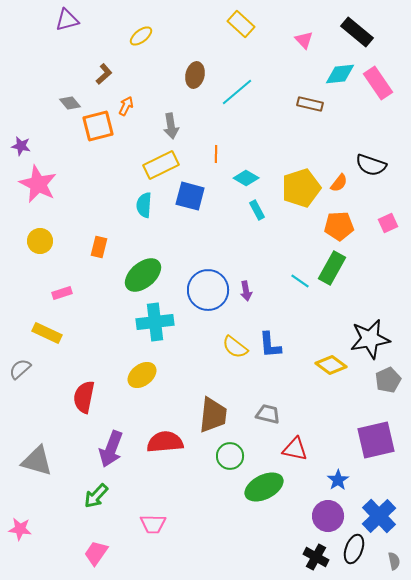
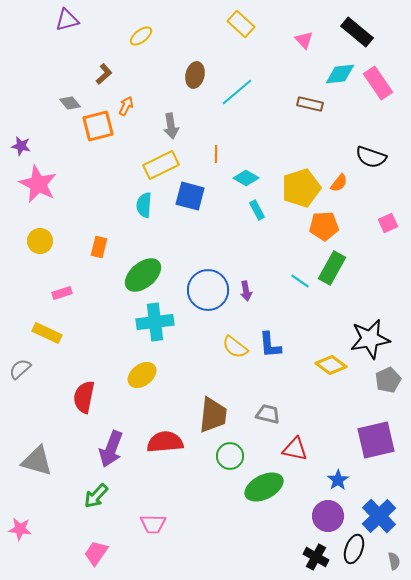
black semicircle at (371, 165): moved 8 px up
orange pentagon at (339, 226): moved 15 px left
